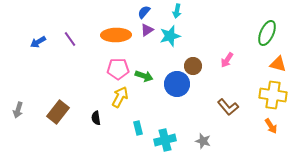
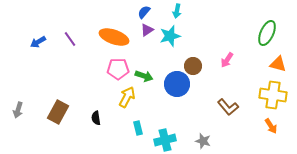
orange ellipse: moved 2 px left, 2 px down; rotated 20 degrees clockwise
yellow arrow: moved 7 px right
brown rectangle: rotated 10 degrees counterclockwise
